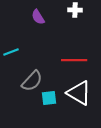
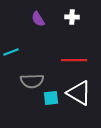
white cross: moved 3 px left, 7 px down
purple semicircle: moved 2 px down
gray semicircle: rotated 45 degrees clockwise
cyan square: moved 2 px right
